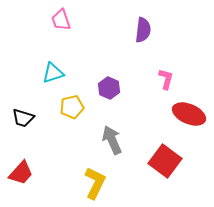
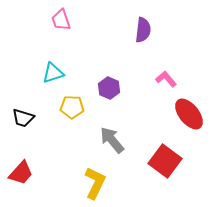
pink L-shape: rotated 55 degrees counterclockwise
yellow pentagon: rotated 15 degrees clockwise
red ellipse: rotated 28 degrees clockwise
gray arrow: rotated 16 degrees counterclockwise
